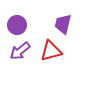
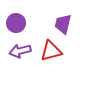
purple circle: moved 1 px left, 2 px up
purple arrow: rotated 25 degrees clockwise
